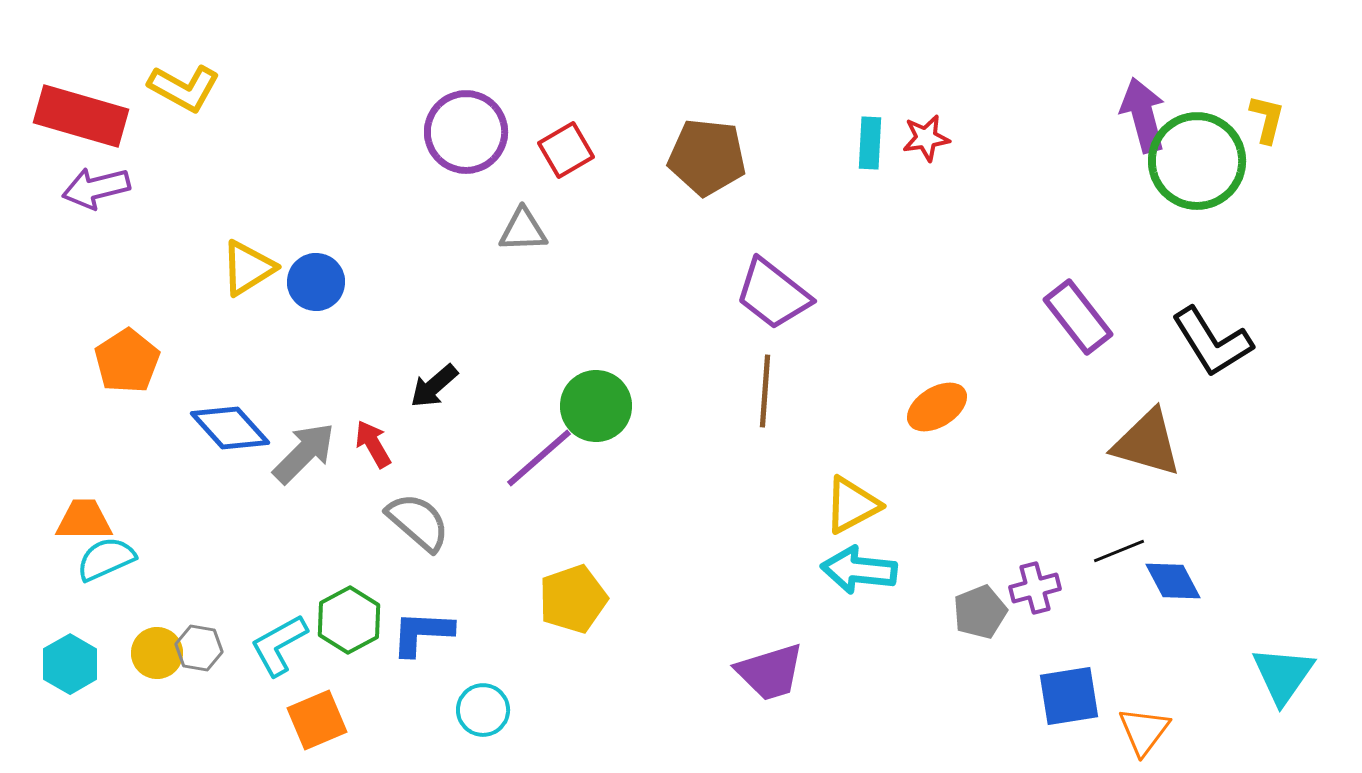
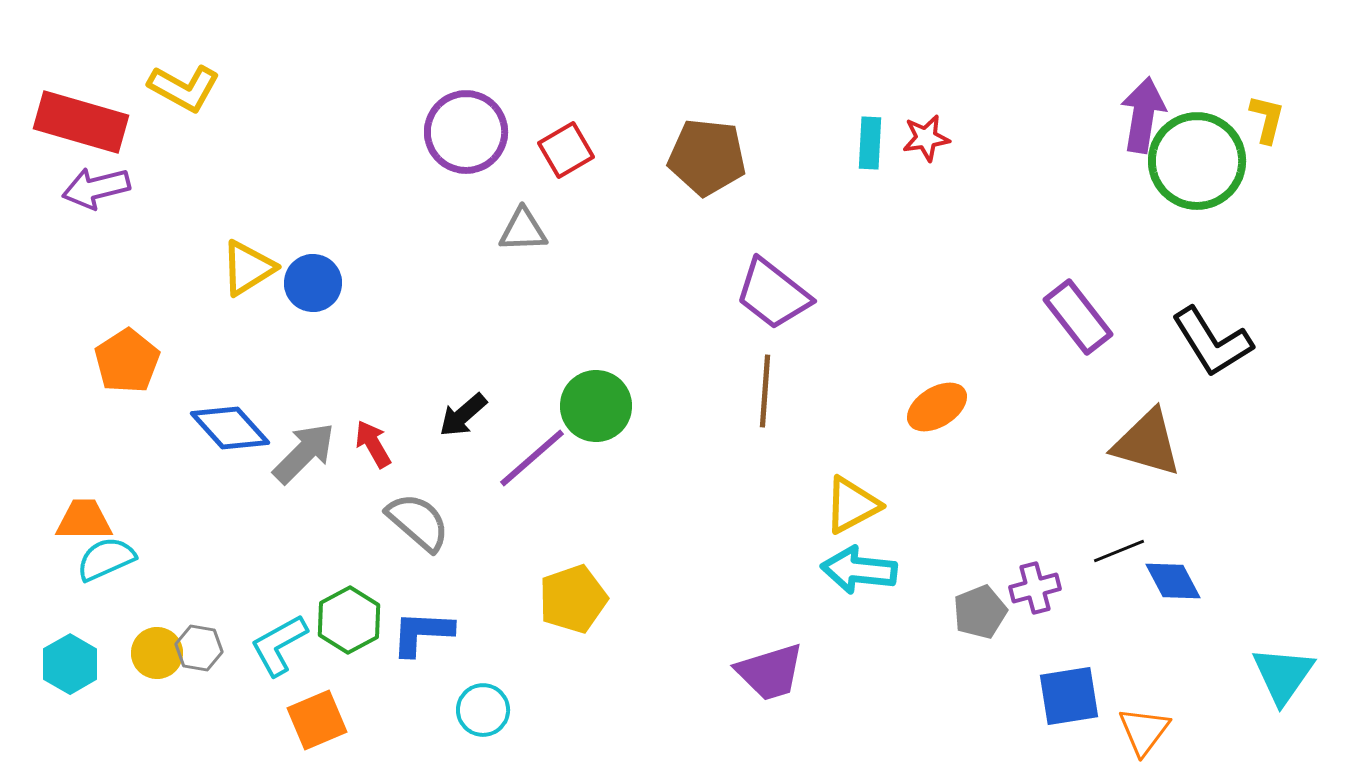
purple arrow at (1143, 115): rotated 24 degrees clockwise
red rectangle at (81, 116): moved 6 px down
blue circle at (316, 282): moved 3 px left, 1 px down
black arrow at (434, 386): moved 29 px right, 29 px down
purple line at (539, 458): moved 7 px left
